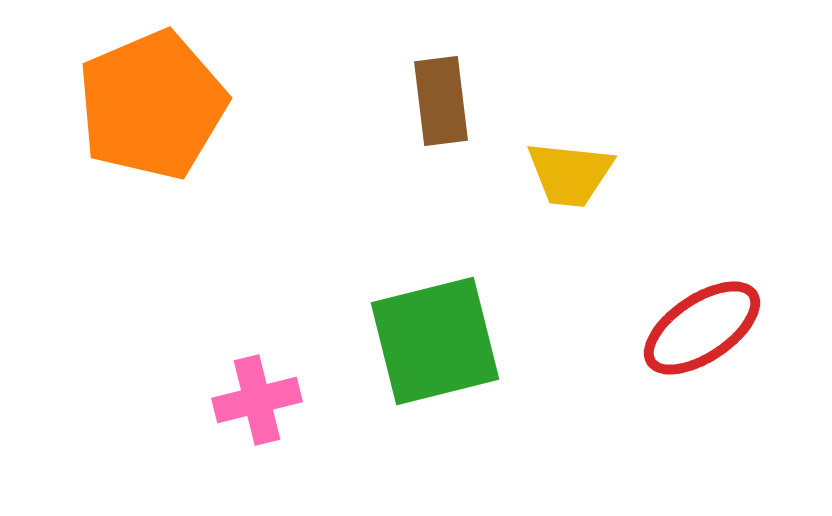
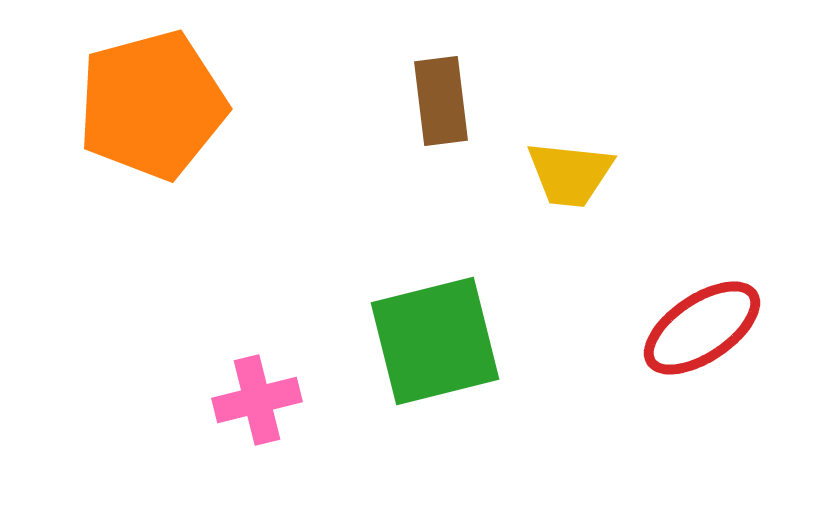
orange pentagon: rotated 8 degrees clockwise
